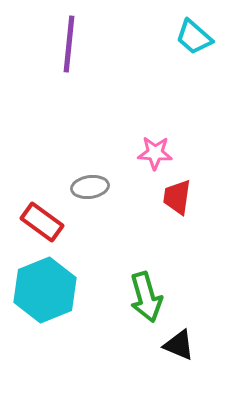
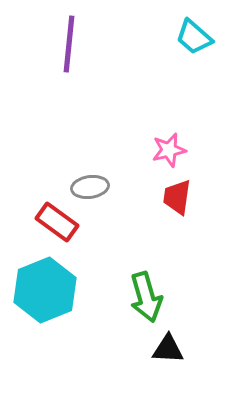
pink star: moved 14 px right, 3 px up; rotated 16 degrees counterclockwise
red rectangle: moved 15 px right
black triangle: moved 11 px left, 4 px down; rotated 20 degrees counterclockwise
